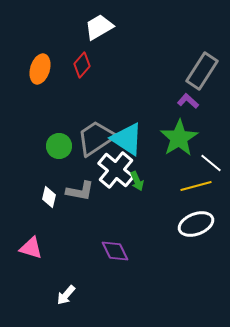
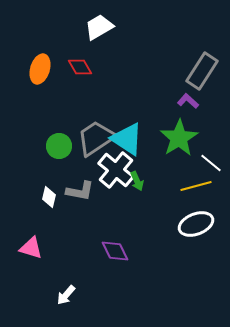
red diamond: moved 2 px left, 2 px down; rotated 70 degrees counterclockwise
